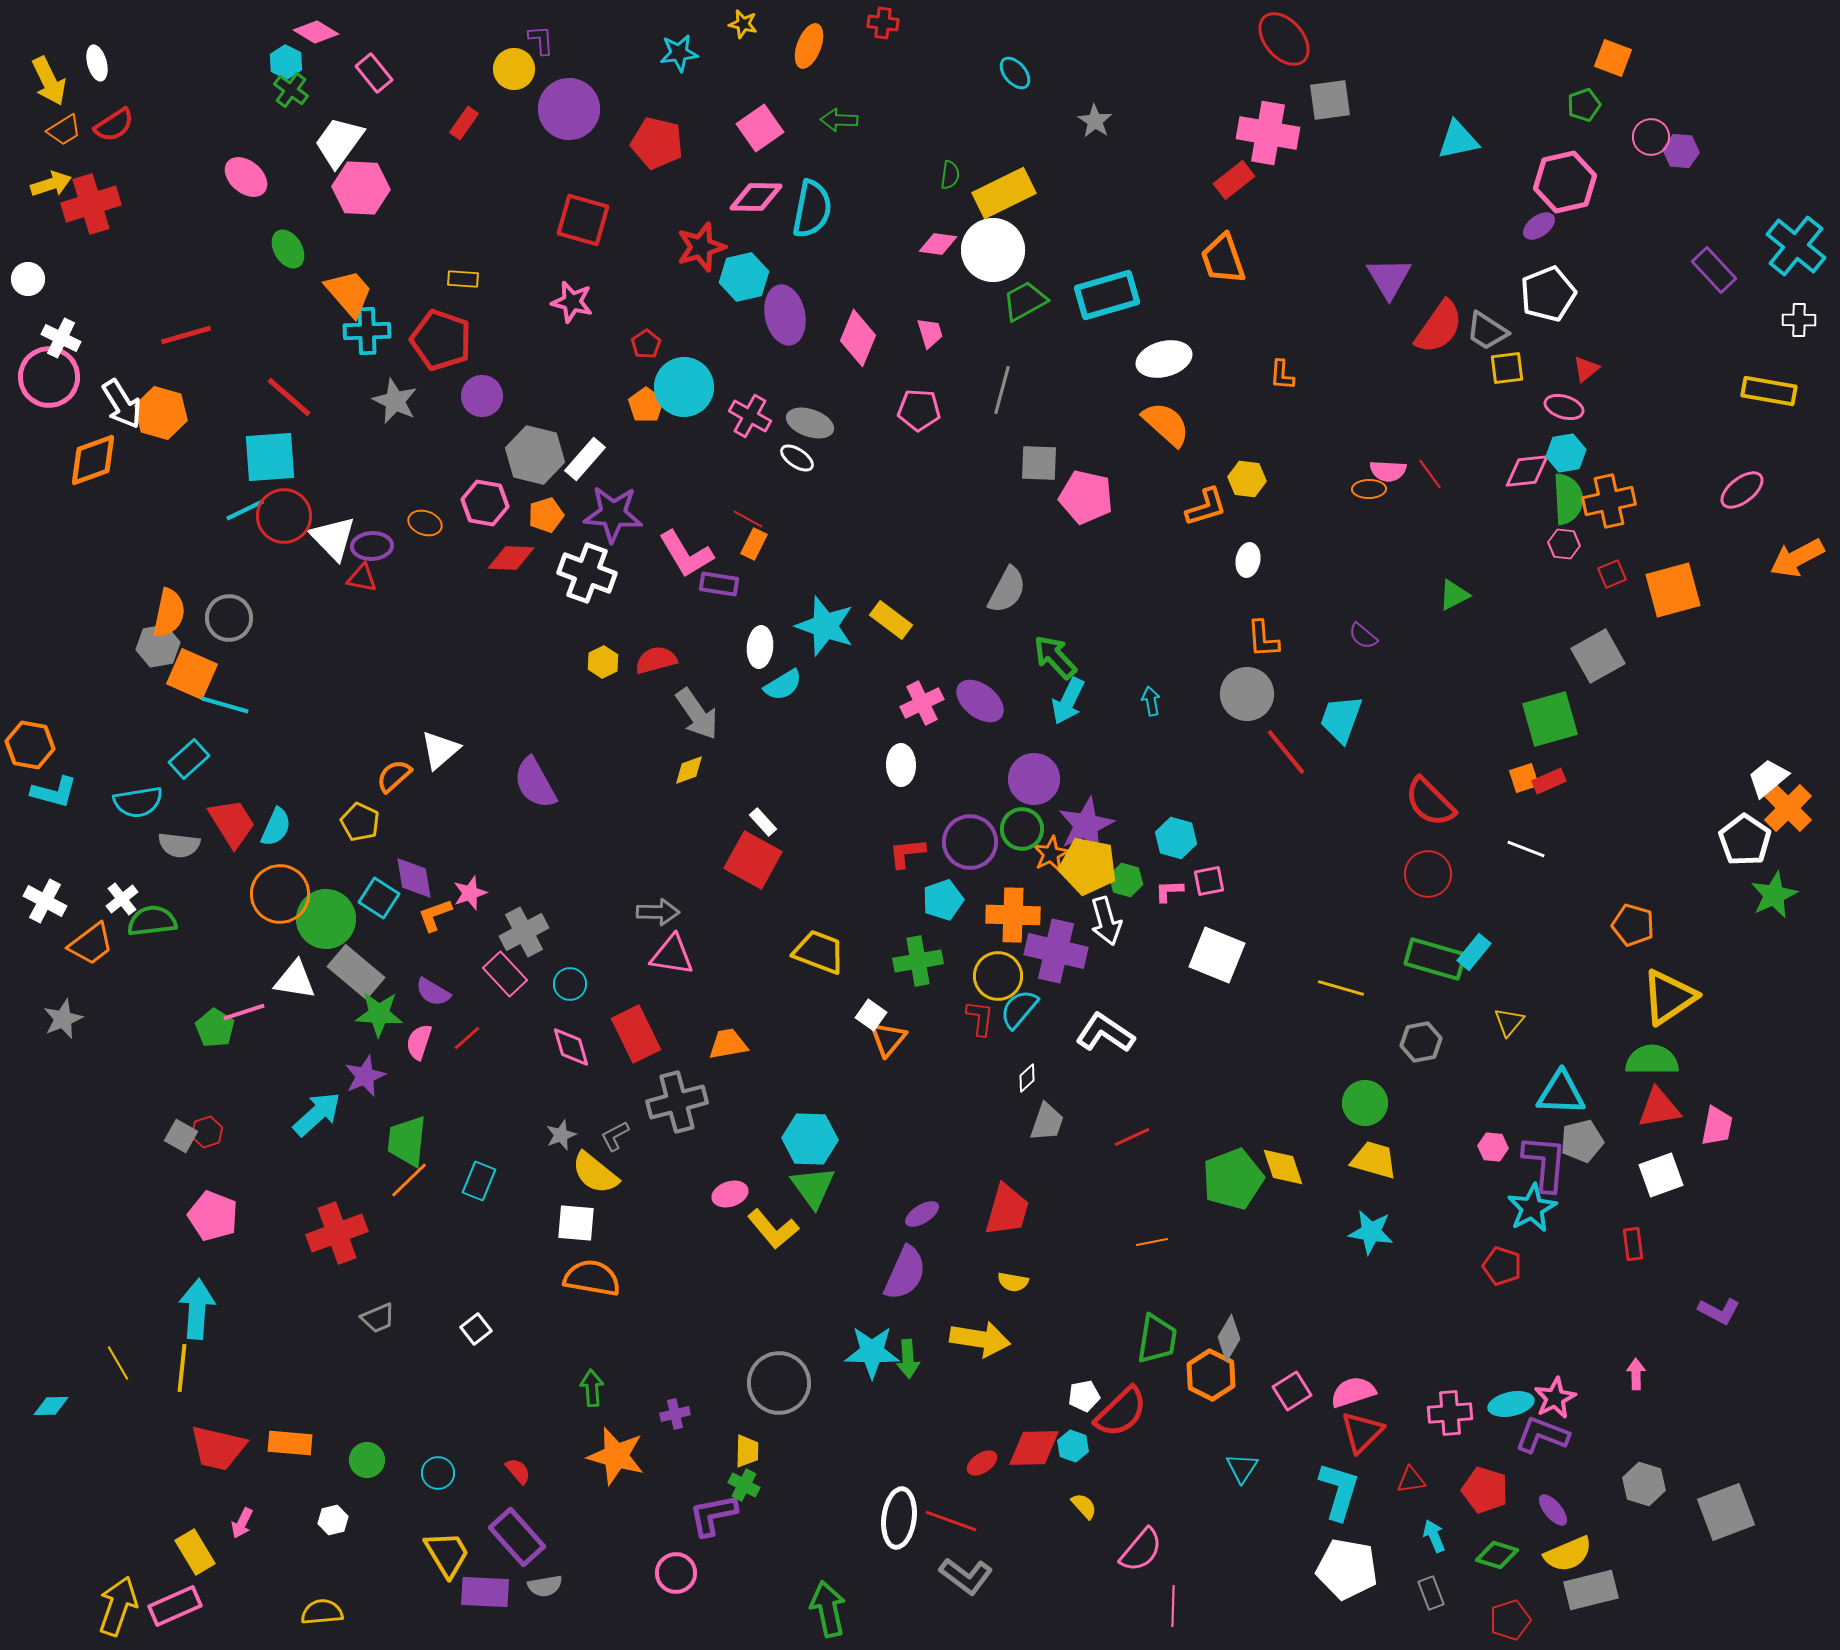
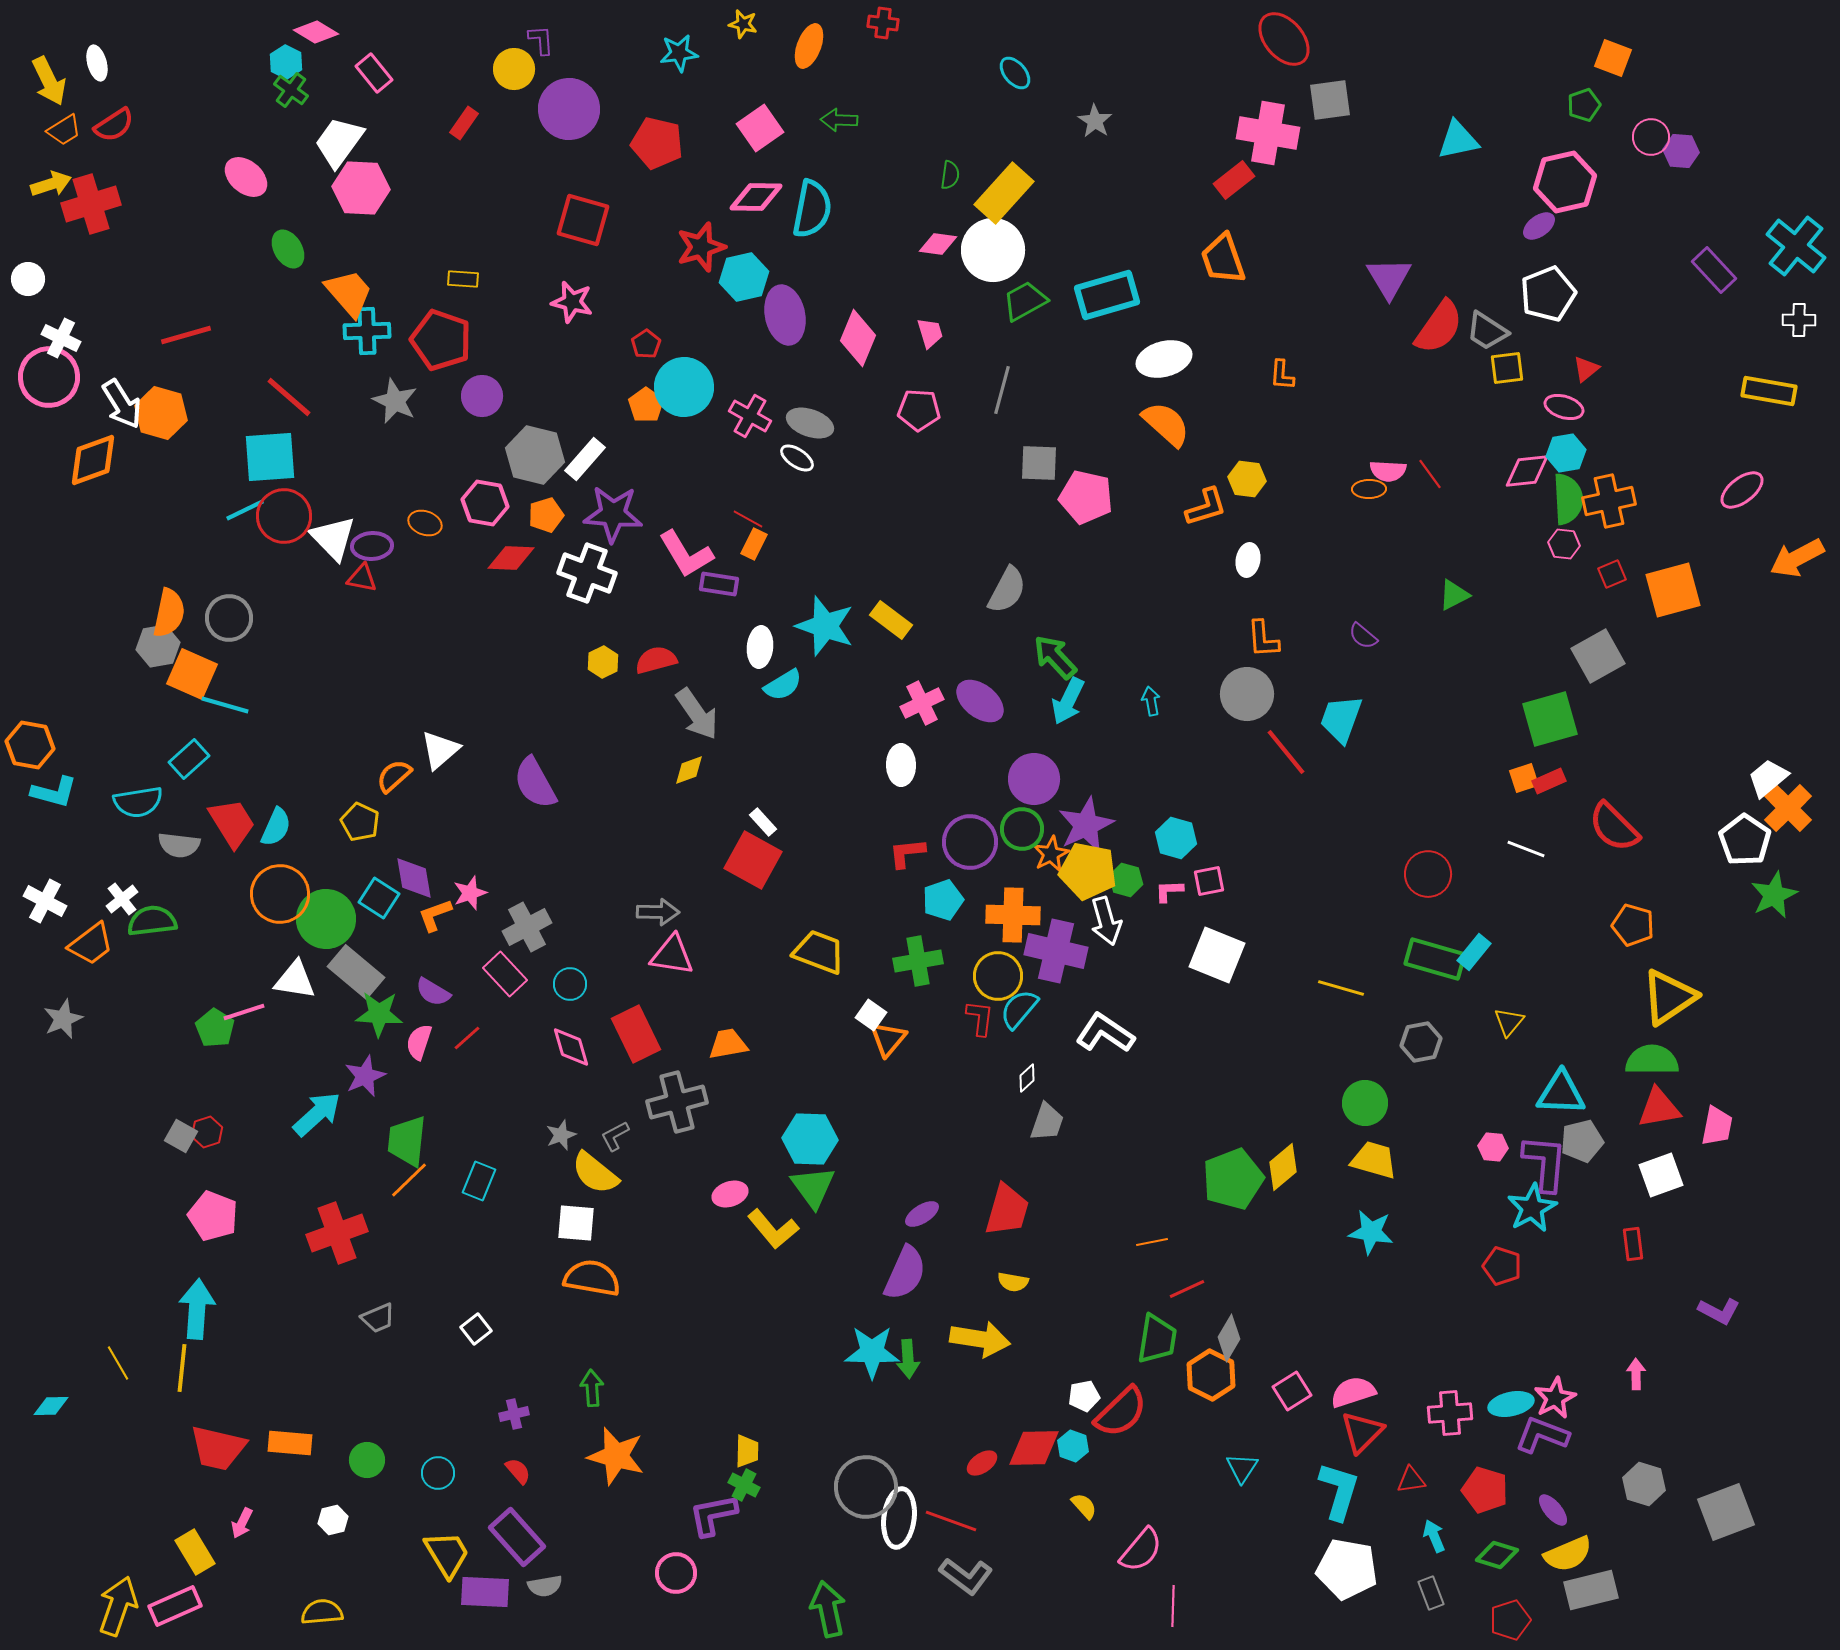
yellow rectangle at (1004, 193): rotated 22 degrees counterclockwise
red semicircle at (1430, 802): moved 184 px right, 25 px down
yellow pentagon at (1088, 866): moved 5 px down
gray cross at (524, 932): moved 3 px right, 5 px up
red line at (1132, 1137): moved 55 px right, 152 px down
yellow diamond at (1283, 1167): rotated 69 degrees clockwise
gray circle at (779, 1383): moved 87 px right, 104 px down
purple cross at (675, 1414): moved 161 px left
